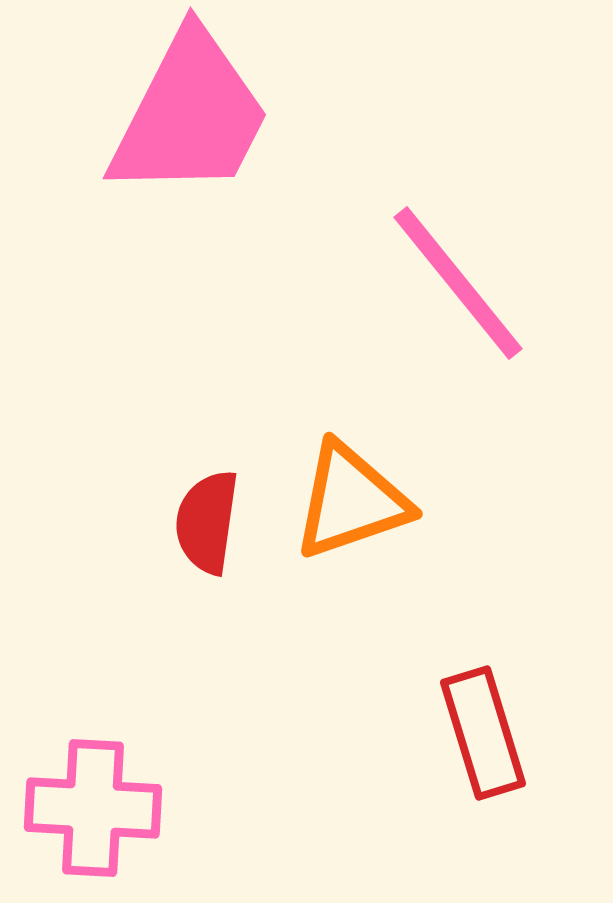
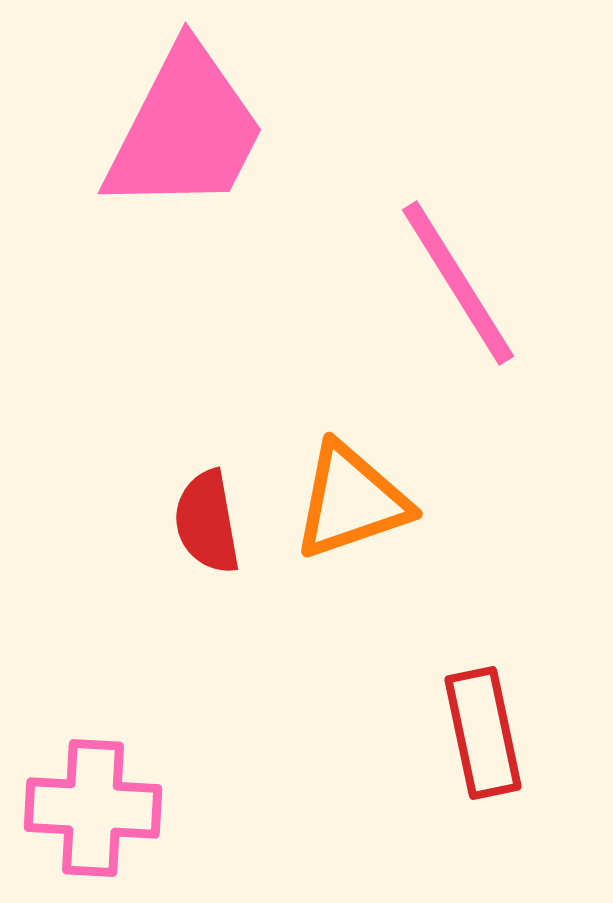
pink trapezoid: moved 5 px left, 15 px down
pink line: rotated 7 degrees clockwise
red semicircle: rotated 18 degrees counterclockwise
red rectangle: rotated 5 degrees clockwise
